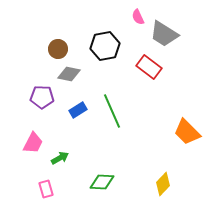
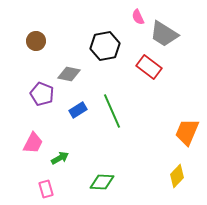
brown circle: moved 22 px left, 8 px up
purple pentagon: moved 3 px up; rotated 20 degrees clockwise
orange trapezoid: rotated 68 degrees clockwise
yellow diamond: moved 14 px right, 8 px up
